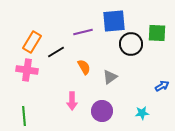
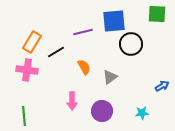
green square: moved 19 px up
